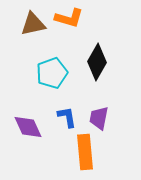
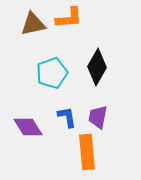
orange L-shape: rotated 20 degrees counterclockwise
black diamond: moved 5 px down
purple trapezoid: moved 1 px left, 1 px up
purple diamond: rotated 8 degrees counterclockwise
orange rectangle: moved 2 px right
